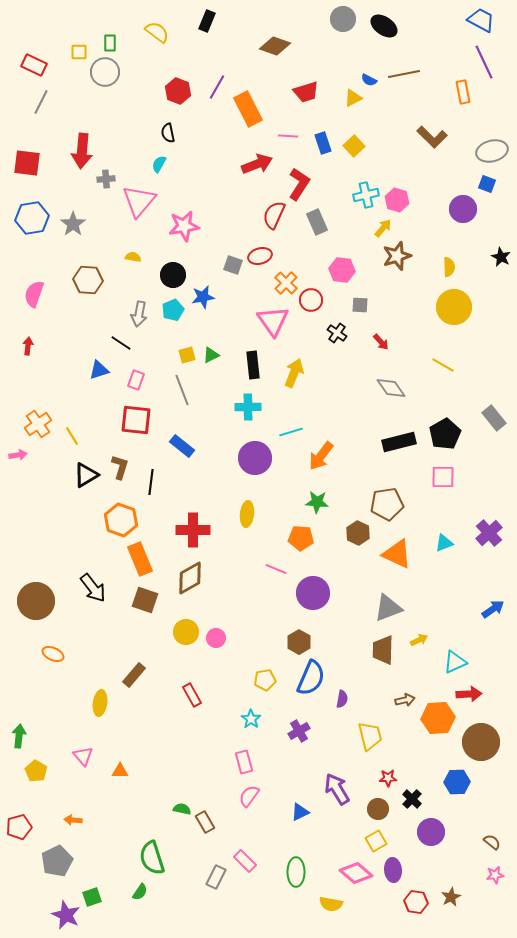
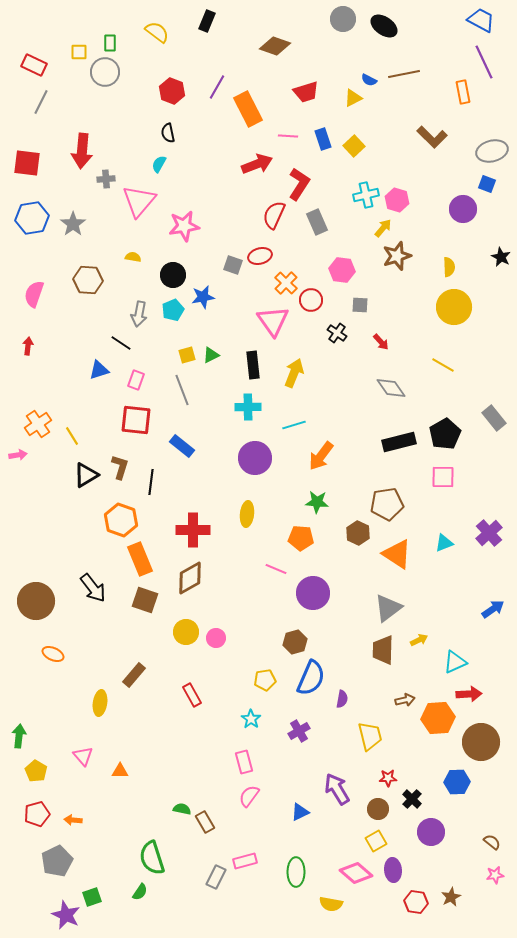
red hexagon at (178, 91): moved 6 px left
blue rectangle at (323, 143): moved 4 px up
cyan line at (291, 432): moved 3 px right, 7 px up
orange triangle at (397, 554): rotated 8 degrees clockwise
gray triangle at (388, 608): rotated 16 degrees counterclockwise
brown hexagon at (299, 642): moved 4 px left; rotated 15 degrees clockwise
red pentagon at (19, 827): moved 18 px right, 13 px up
pink rectangle at (245, 861): rotated 60 degrees counterclockwise
